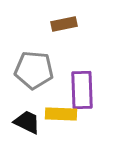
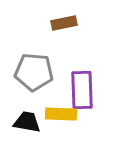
brown rectangle: moved 1 px up
gray pentagon: moved 2 px down
black trapezoid: rotated 16 degrees counterclockwise
